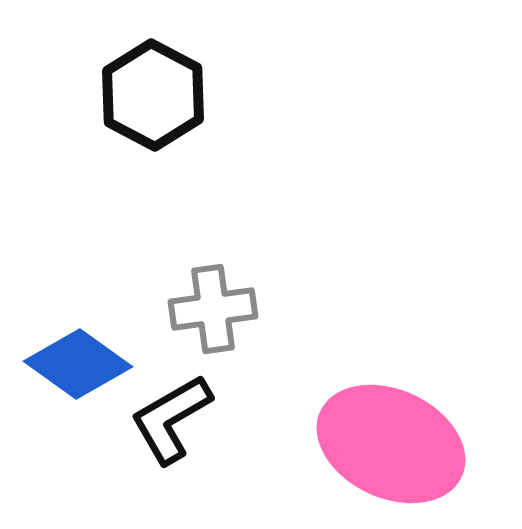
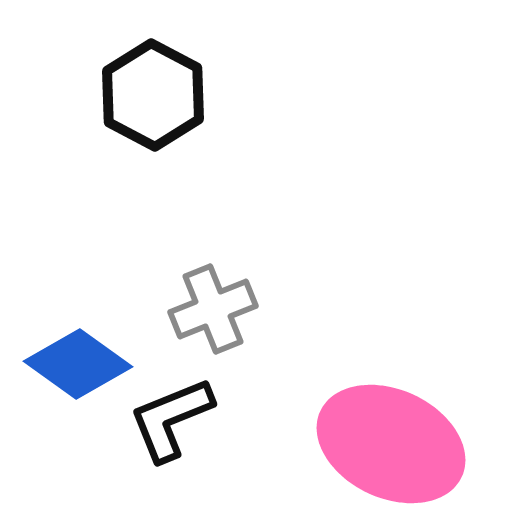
gray cross: rotated 14 degrees counterclockwise
black L-shape: rotated 8 degrees clockwise
